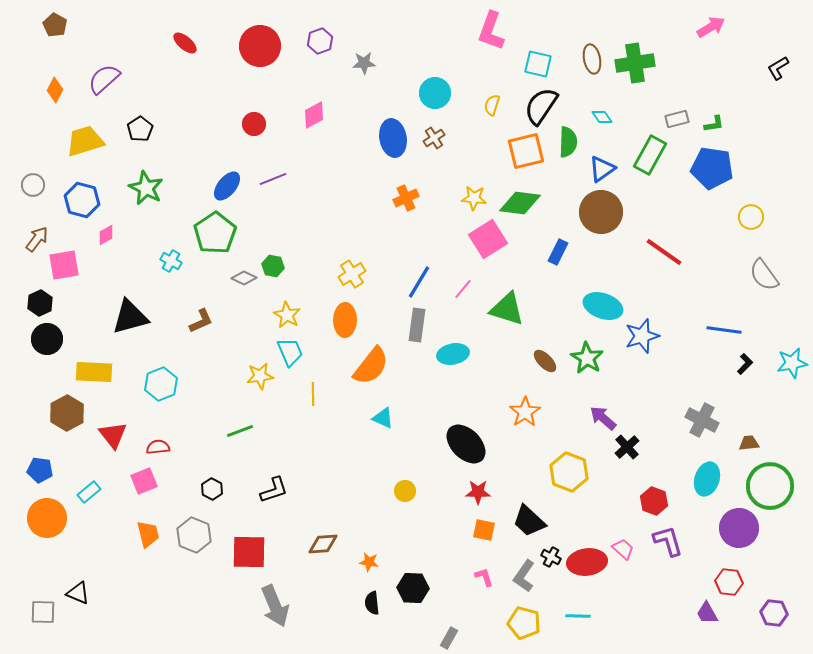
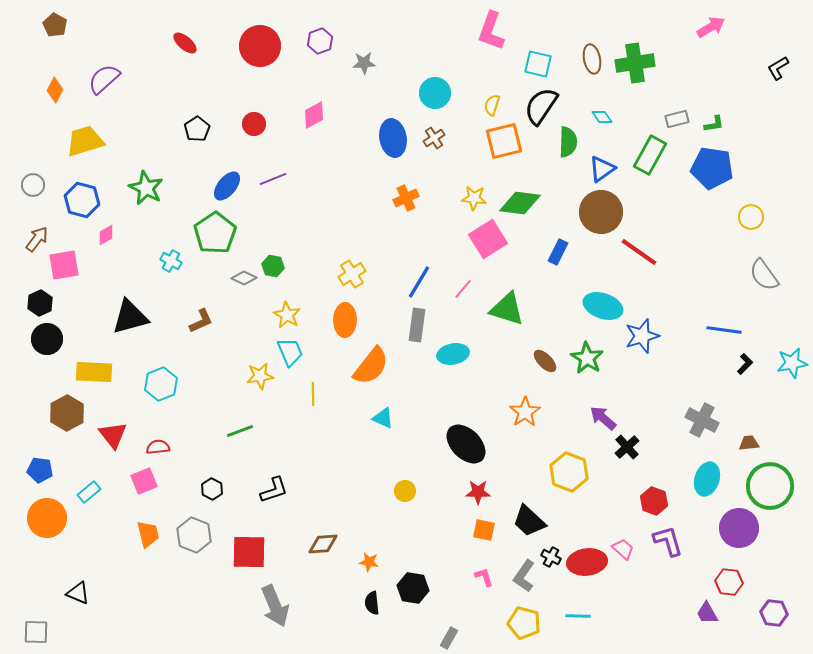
black pentagon at (140, 129): moved 57 px right
orange square at (526, 151): moved 22 px left, 10 px up
red line at (664, 252): moved 25 px left
black hexagon at (413, 588): rotated 8 degrees clockwise
gray square at (43, 612): moved 7 px left, 20 px down
